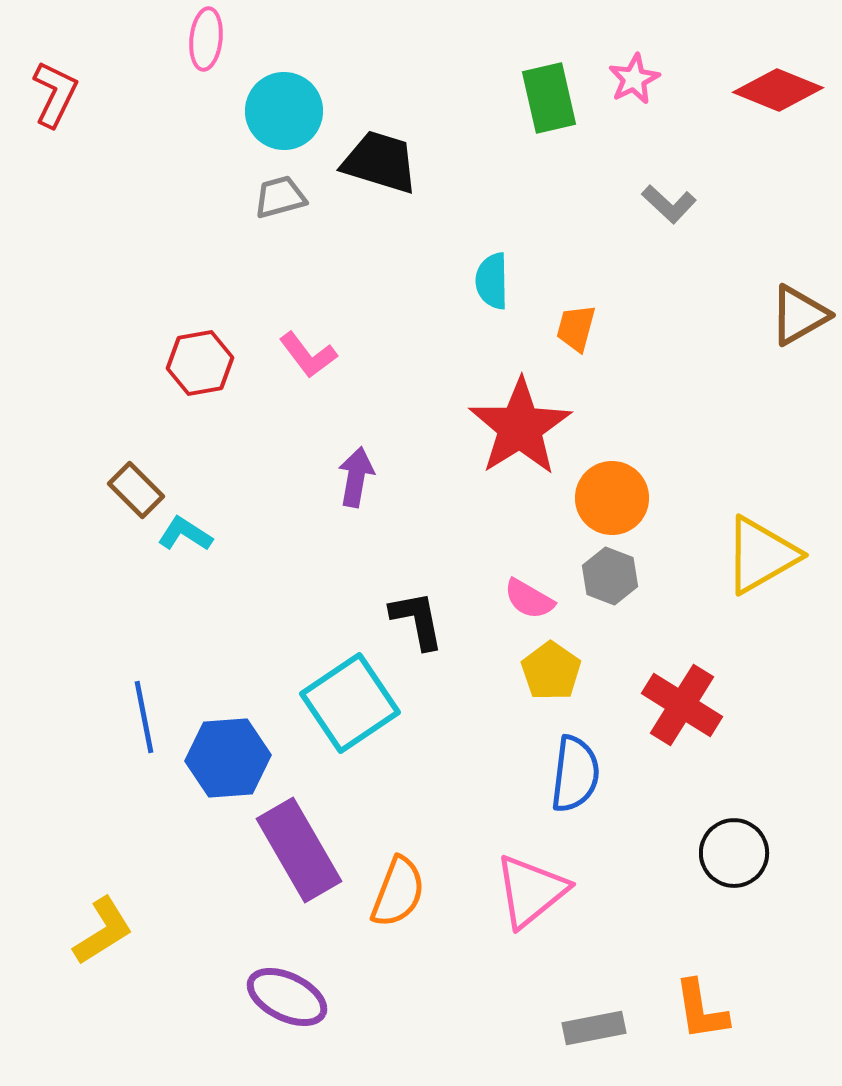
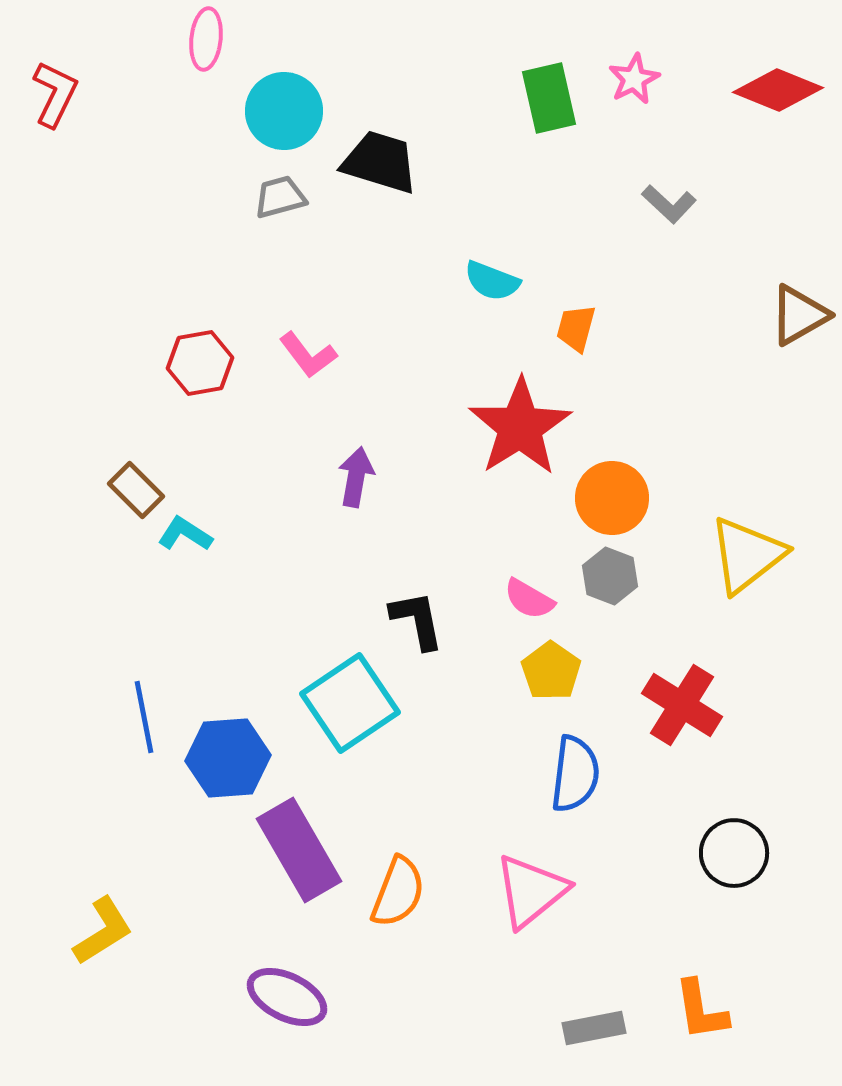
cyan semicircle: rotated 68 degrees counterclockwise
yellow triangle: moved 14 px left; rotated 8 degrees counterclockwise
